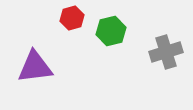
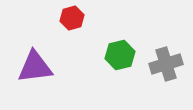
green hexagon: moved 9 px right, 24 px down
gray cross: moved 12 px down
